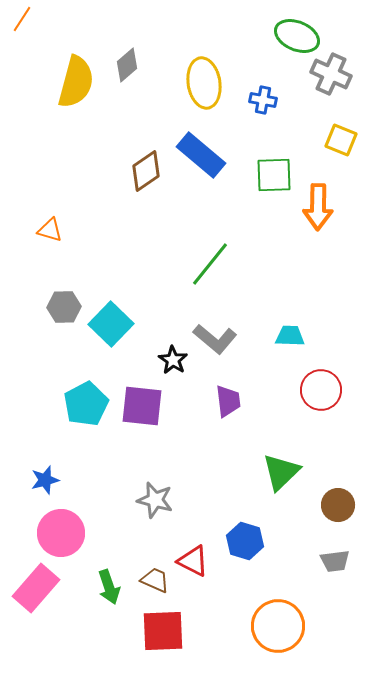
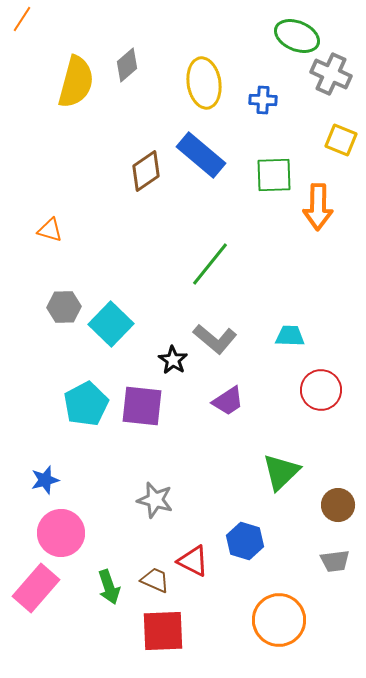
blue cross: rotated 8 degrees counterclockwise
purple trapezoid: rotated 64 degrees clockwise
orange circle: moved 1 px right, 6 px up
